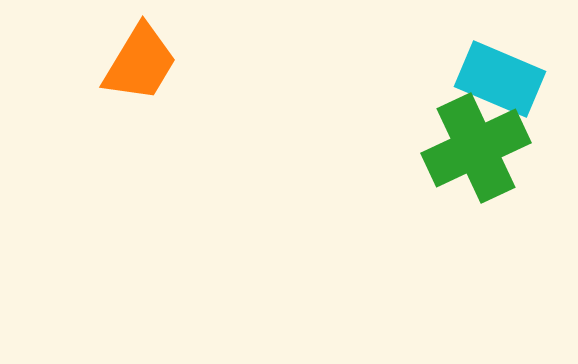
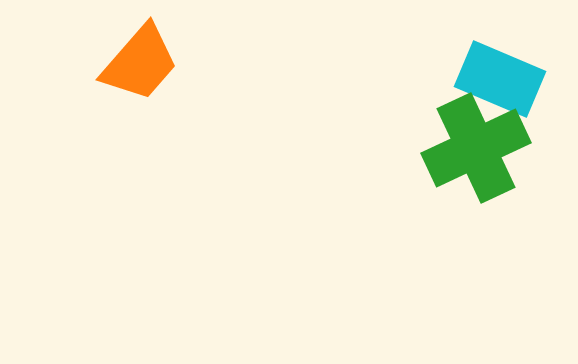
orange trapezoid: rotated 10 degrees clockwise
